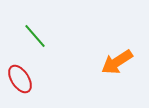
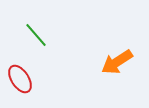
green line: moved 1 px right, 1 px up
